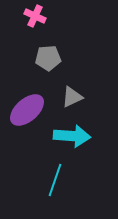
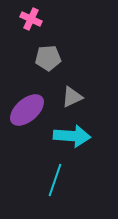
pink cross: moved 4 px left, 3 px down
